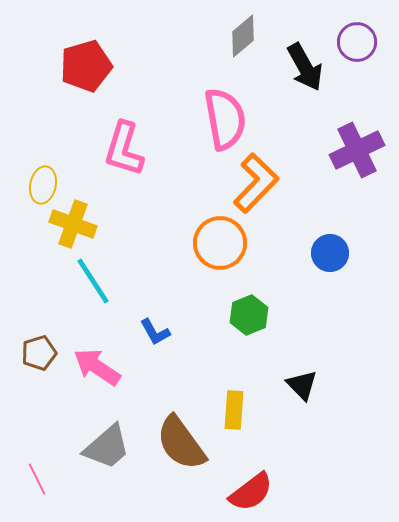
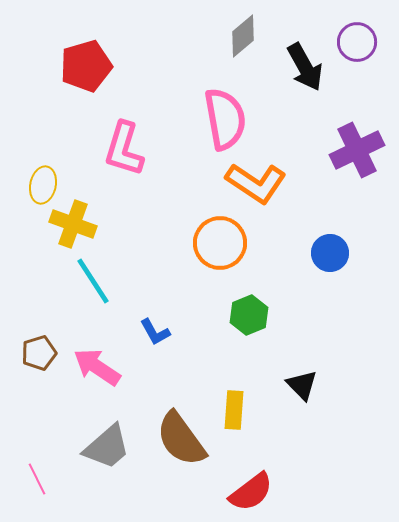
orange L-shape: rotated 80 degrees clockwise
brown semicircle: moved 4 px up
